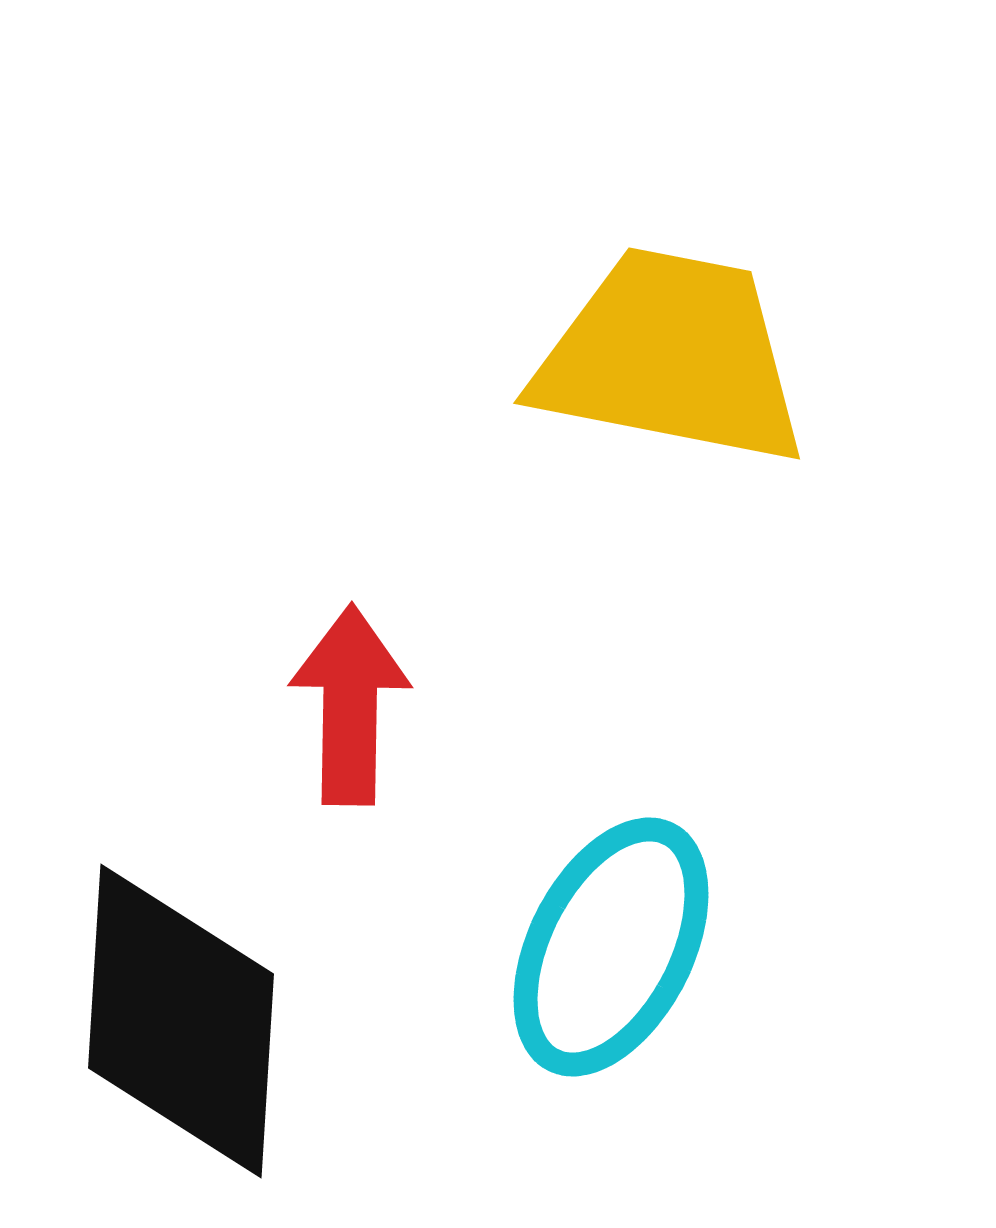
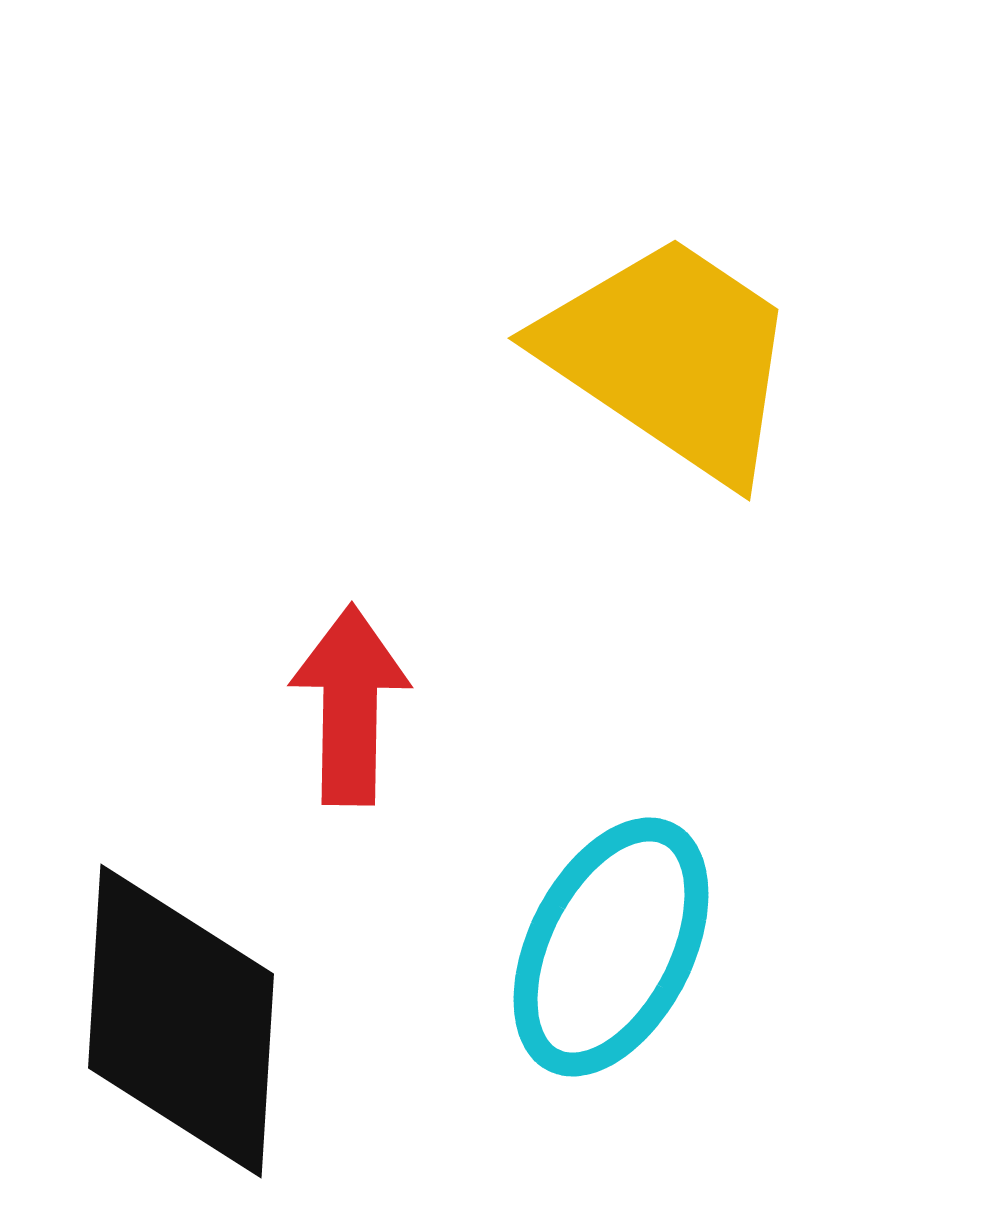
yellow trapezoid: rotated 23 degrees clockwise
